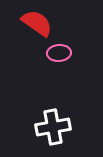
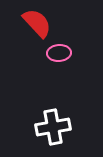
red semicircle: rotated 12 degrees clockwise
